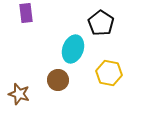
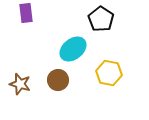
black pentagon: moved 4 px up
cyan ellipse: rotated 32 degrees clockwise
brown star: moved 1 px right, 10 px up
